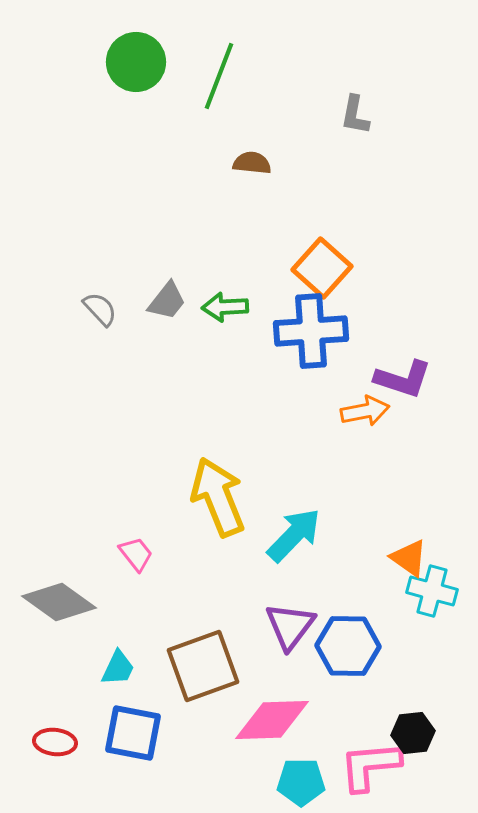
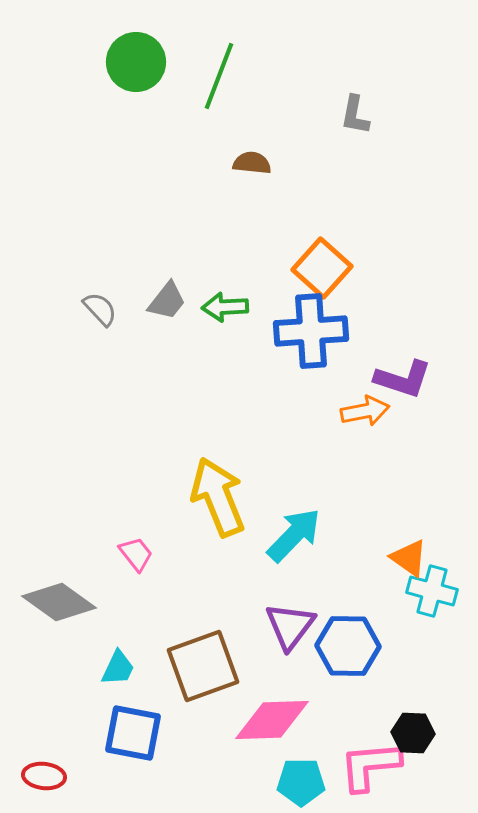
black hexagon: rotated 9 degrees clockwise
red ellipse: moved 11 px left, 34 px down
